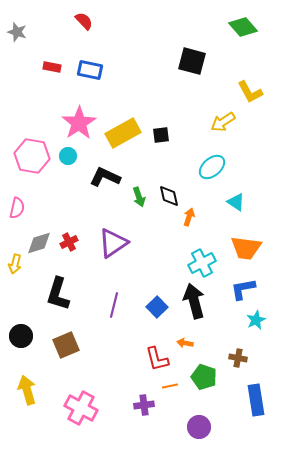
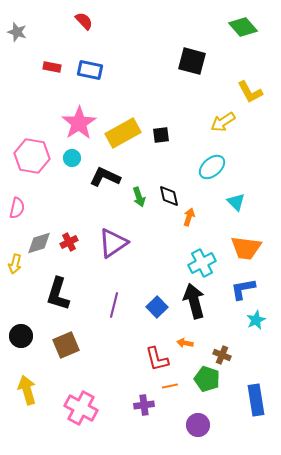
cyan circle at (68, 156): moved 4 px right, 2 px down
cyan triangle at (236, 202): rotated 12 degrees clockwise
brown cross at (238, 358): moved 16 px left, 3 px up; rotated 12 degrees clockwise
green pentagon at (204, 377): moved 3 px right, 2 px down
purple circle at (199, 427): moved 1 px left, 2 px up
